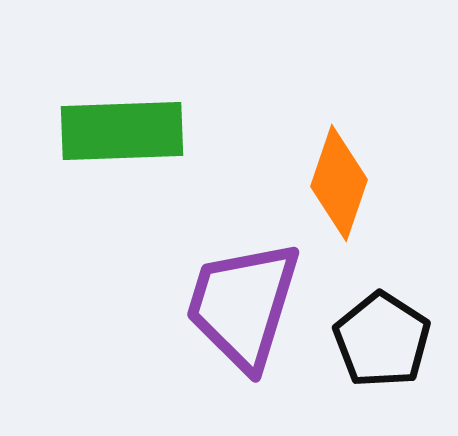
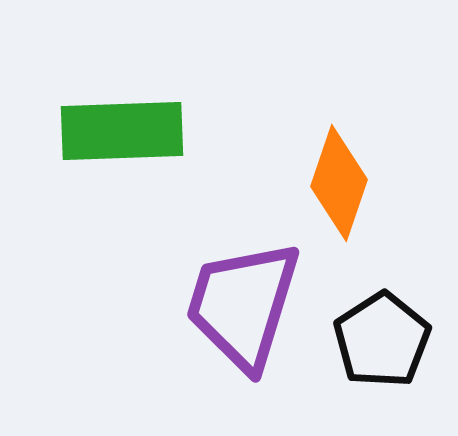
black pentagon: rotated 6 degrees clockwise
